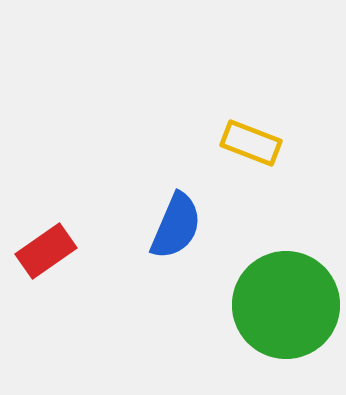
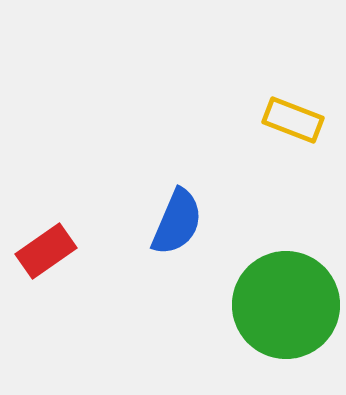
yellow rectangle: moved 42 px right, 23 px up
blue semicircle: moved 1 px right, 4 px up
